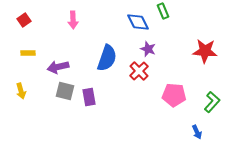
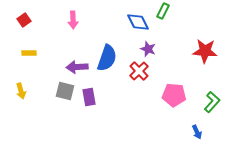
green rectangle: rotated 49 degrees clockwise
yellow rectangle: moved 1 px right
purple arrow: moved 19 px right; rotated 10 degrees clockwise
